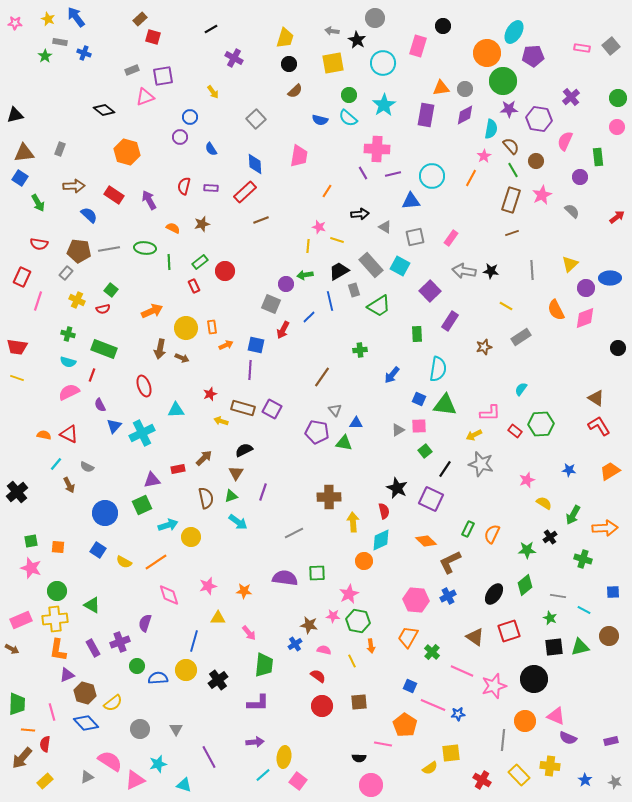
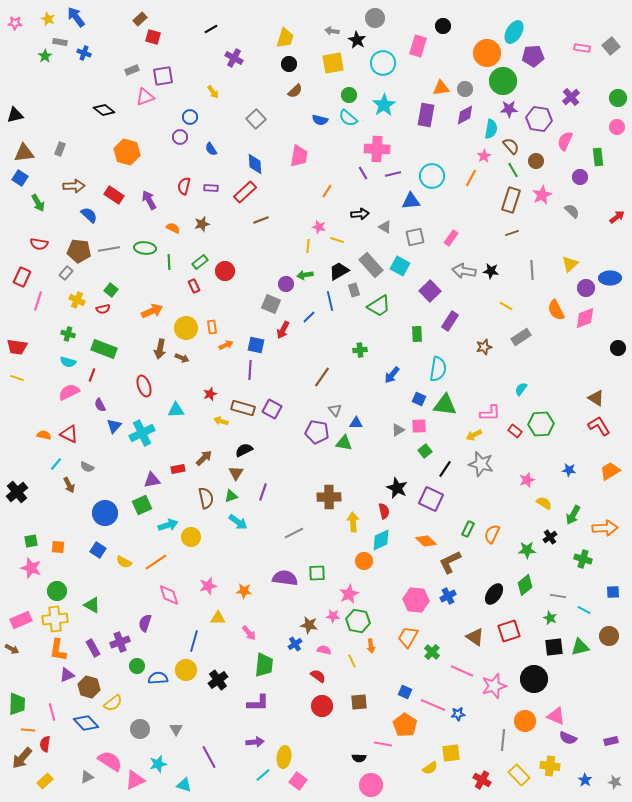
blue square at (410, 686): moved 5 px left, 6 px down
brown hexagon at (85, 693): moved 4 px right, 6 px up
